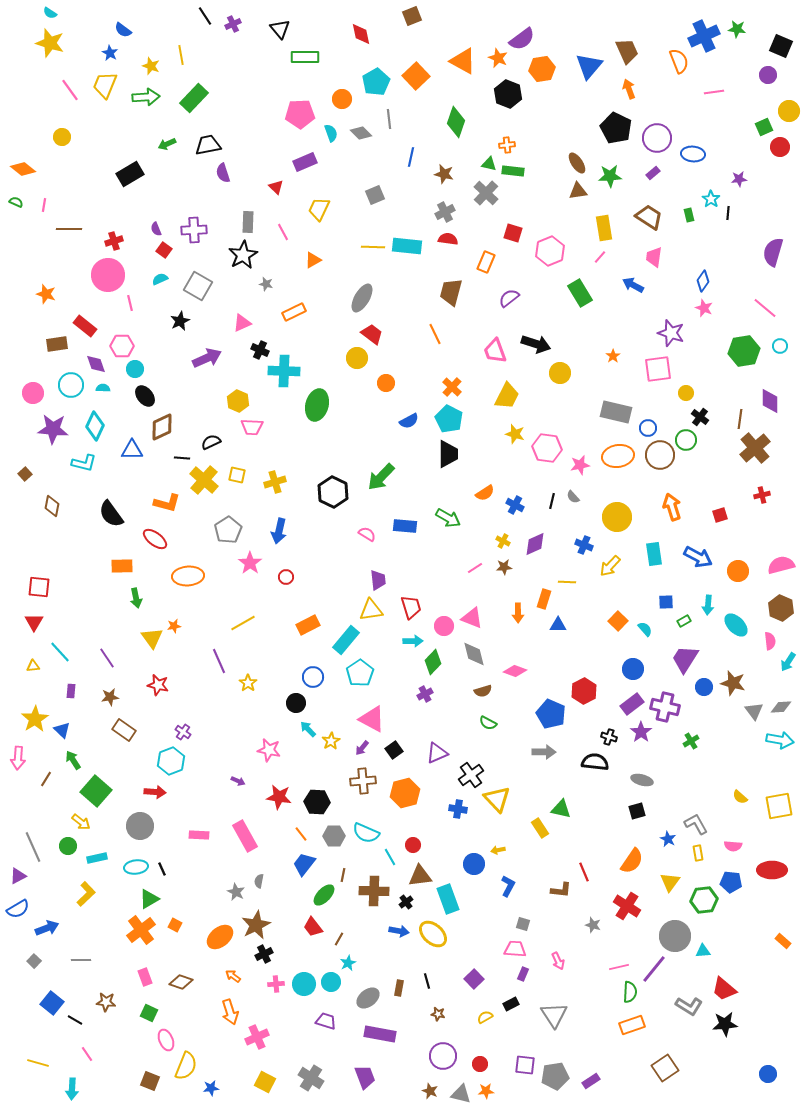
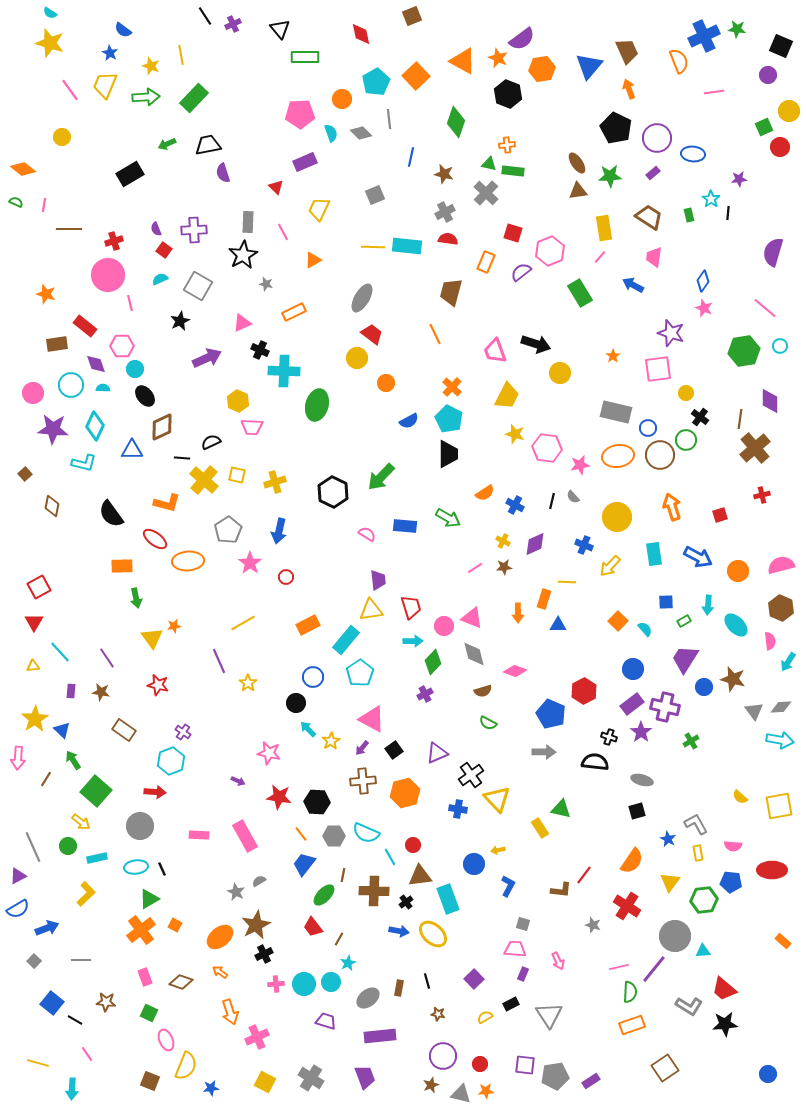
purple semicircle at (509, 298): moved 12 px right, 26 px up
orange ellipse at (188, 576): moved 15 px up
red square at (39, 587): rotated 35 degrees counterclockwise
brown star at (733, 683): moved 4 px up
brown star at (110, 697): moved 9 px left, 5 px up; rotated 18 degrees clockwise
pink star at (269, 750): moved 3 px down
red line at (584, 872): moved 3 px down; rotated 60 degrees clockwise
gray semicircle at (259, 881): rotated 48 degrees clockwise
orange arrow at (233, 976): moved 13 px left, 4 px up
gray triangle at (554, 1015): moved 5 px left
purple rectangle at (380, 1034): moved 2 px down; rotated 16 degrees counterclockwise
brown star at (430, 1091): moved 1 px right, 6 px up; rotated 28 degrees clockwise
